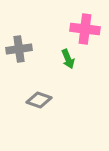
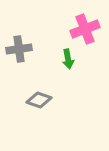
pink cross: rotated 28 degrees counterclockwise
green arrow: rotated 12 degrees clockwise
